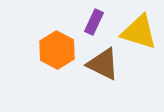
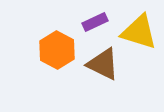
purple rectangle: moved 1 px right; rotated 40 degrees clockwise
